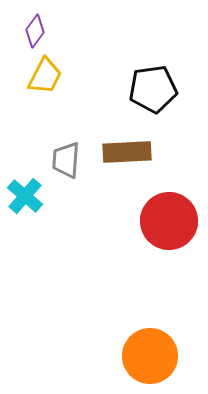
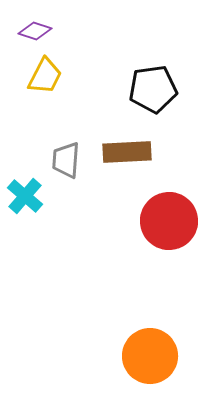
purple diamond: rotated 72 degrees clockwise
